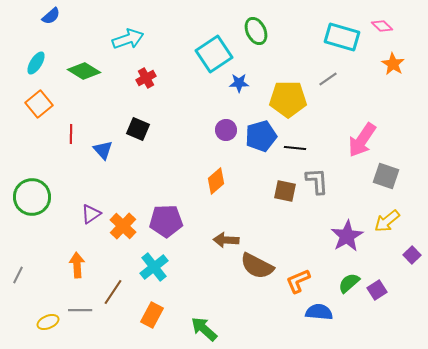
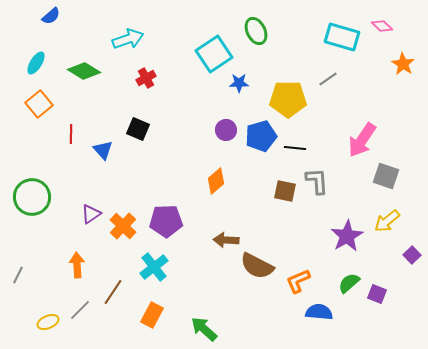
orange star at (393, 64): moved 10 px right
purple square at (377, 290): moved 4 px down; rotated 36 degrees counterclockwise
gray line at (80, 310): rotated 45 degrees counterclockwise
